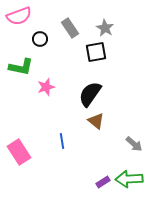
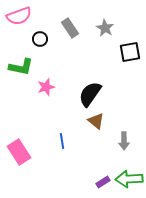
black square: moved 34 px right
gray arrow: moved 10 px left, 3 px up; rotated 48 degrees clockwise
